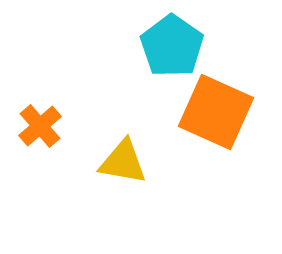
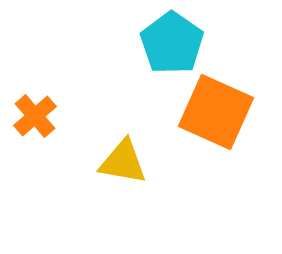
cyan pentagon: moved 3 px up
orange cross: moved 5 px left, 10 px up
